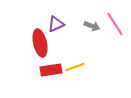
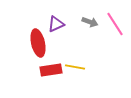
gray arrow: moved 2 px left, 4 px up
red ellipse: moved 2 px left
yellow line: rotated 30 degrees clockwise
